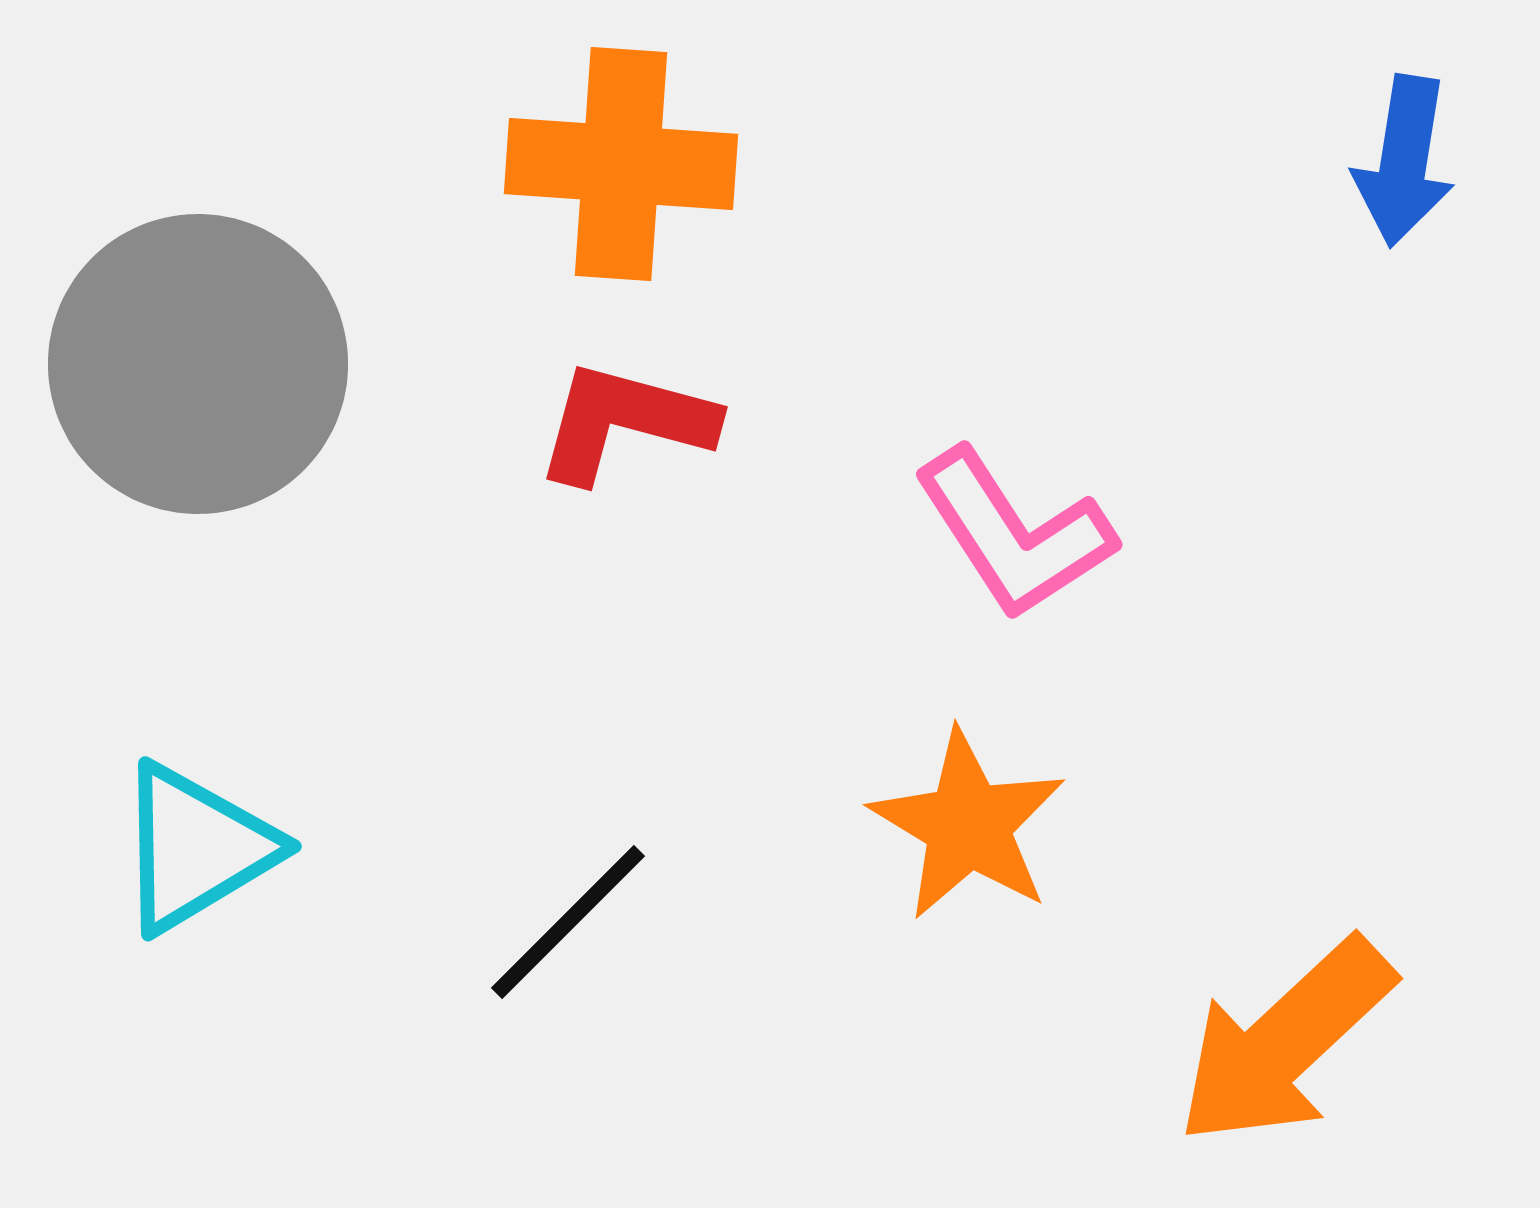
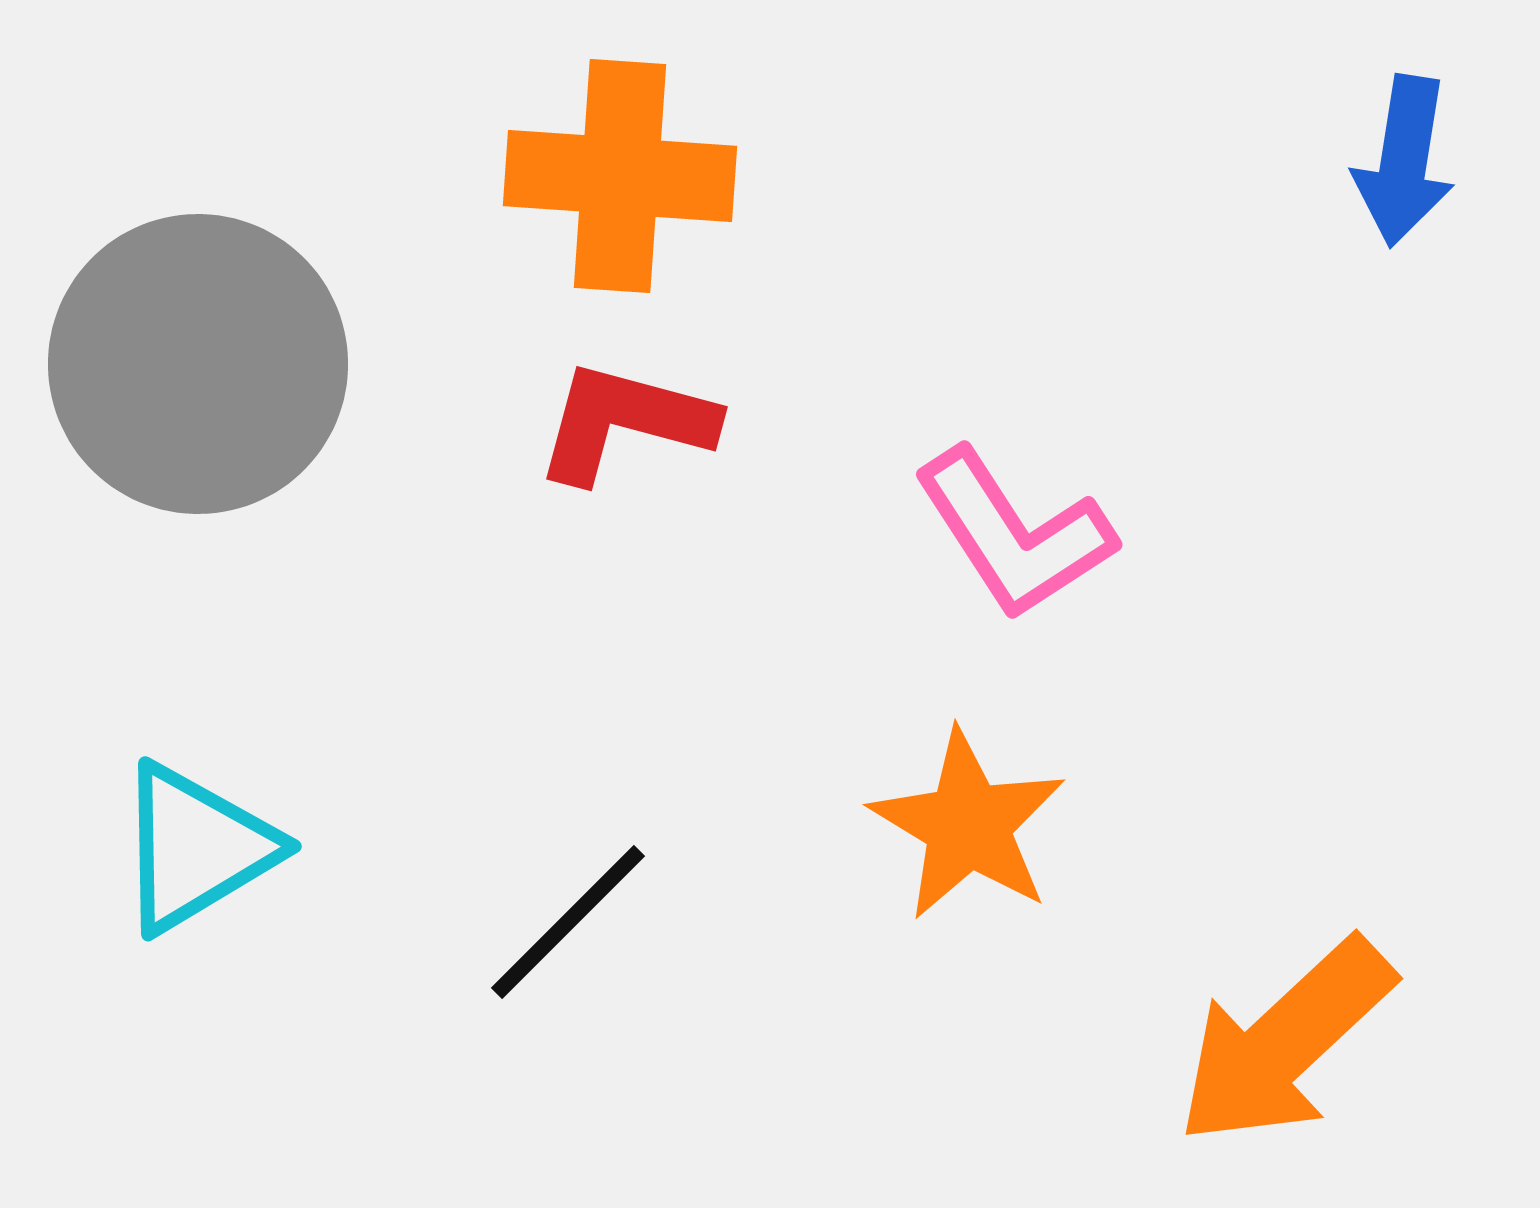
orange cross: moved 1 px left, 12 px down
